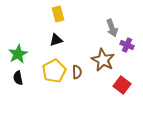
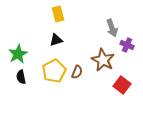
brown semicircle: rotated 24 degrees clockwise
black semicircle: moved 3 px right, 1 px up
